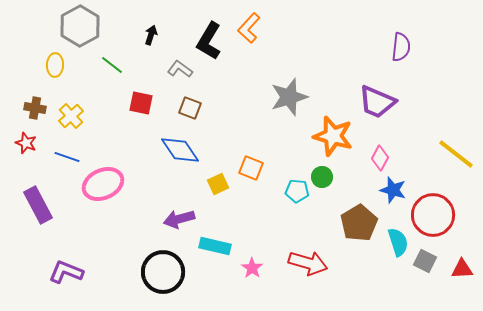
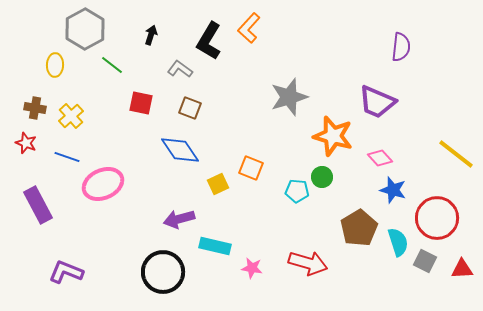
gray hexagon: moved 5 px right, 3 px down
pink diamond: rotated 70 degrees counterclockwise
red circle: moved 4 px right, 3 px down
brown pentagon: moved 5 px down
pink star: rotated 25 degrees counterclockwise
